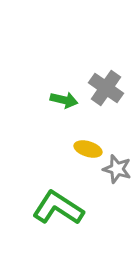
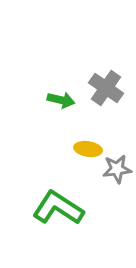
green arrow: moved 3 px left
yellow ellipse: rotated 8 degrees counterclockwise
gray star: rotated 24 degrees counterclockwise
